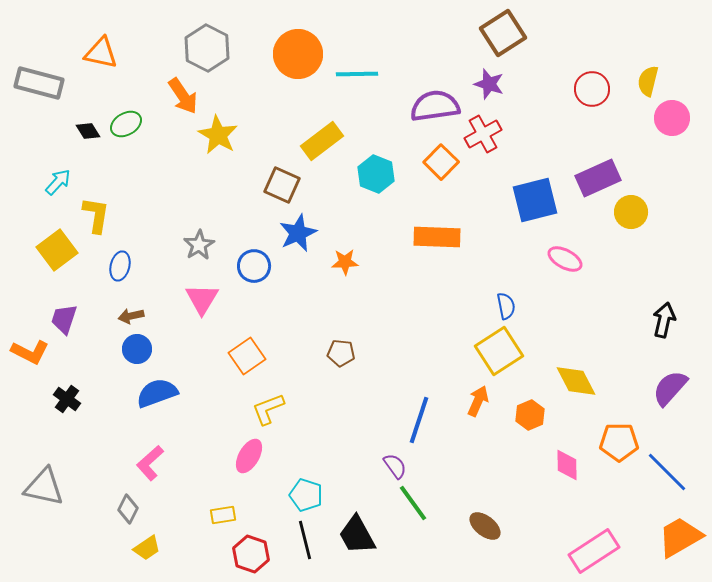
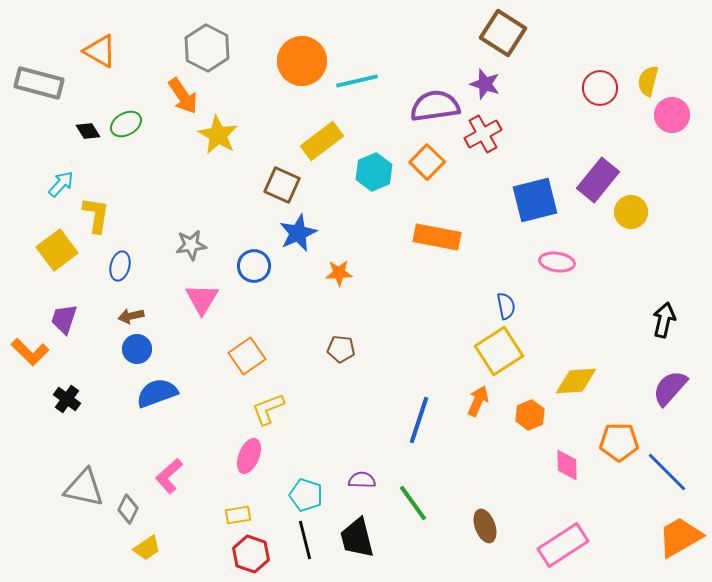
brown square at (503, 33): rotated 24 degrees counterclockwise
orange triangle at (101, 53): moved 1 px left, 2 px up; rotated 18 degrees clockwise
orange circle at (298, 54): moved 4 px right, 7 px down
cyan line at (357, 74): moved 7 px down; rotated 12 degrees counterclockwise
purple star at (489, 84): moved 4 px left
red circle at (592, 89): moved 8 px right, 1 px up
pink circle at (672, 118): moved 3 px up
orange square at (441, 162): moved 14 px left
cyan hexagon at (376, 174): moved 2 px left, 2 px up; rotated 15 degrees clockwise
purple rectangle at (598, 178): moved 2 px down; rotated 27 degrees counterclockwise
cyan arrow at (58, 182): moved 3 px right, 2 px down
orange rectangle at (437, 237): rotated 9 degrees clockwise
gray star at (199, 245): moved 8 px left; rotated 24 degrees clockwise
pink ellipse at (565, 259): moved 8 px left, 3 px down; rotated 20 degrees counterclockwise
orange star at (345, 262): moved 6 px left, 11 px down
orange L-shape at (30, 352): rotated 18 degrees clockwise
brown pentagon at (341, 353): moved 4 px up
yellow diamond at (576, 381): rotated 66 degrees counterclockwise
pink ellipse at (249, 456): rotated 8 degrees counterclockwise
pink L-shape at (150, 463): moved 19 px right, 13 px down
purple semicircle at (395, 466): moved 33 px left, 14 px down; rotated 52 degrees counterclockwise
gray triangle at (44, 487): moved 40 px right, 1 px down
yellow rectangle at (223, 515): moved 15 px right
brown ellipse at (485, 526): rotated 32 degrees clockwise
black trapezoid at (357, 535): moved 3 px down; rotated 15 degrees clockwise
pink rectangle at (594, 551): moved 31 px left, 6 px up
